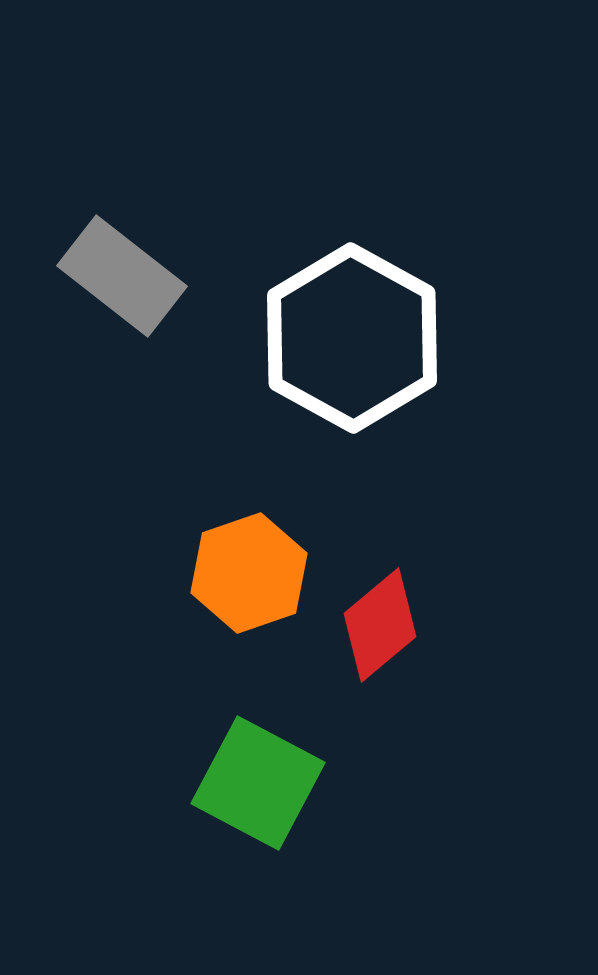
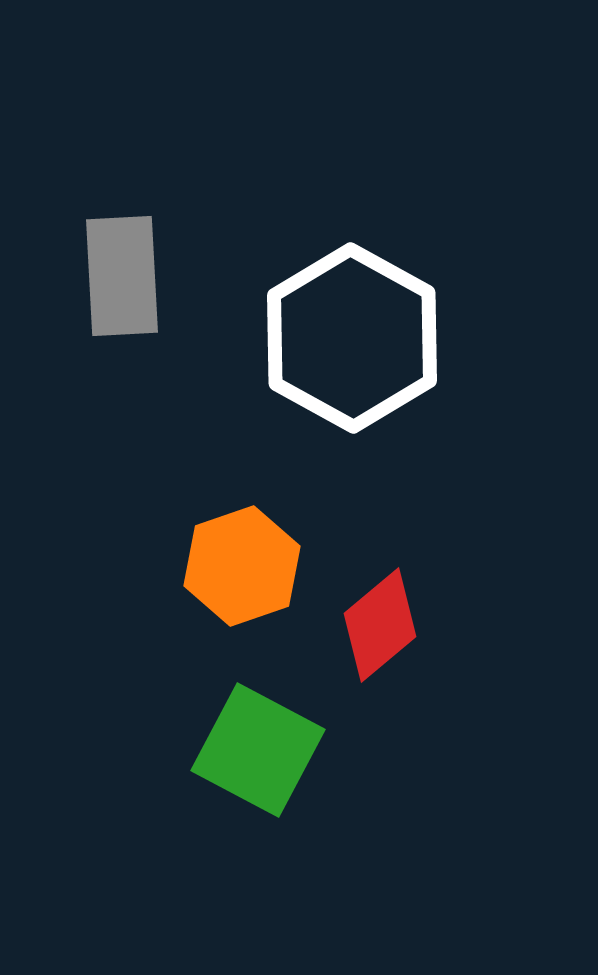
gray rectangle: rotated 49 degrees clockwise
orange hexagon: moved 7 px left, 7 px up
green square: moved 33 px up
